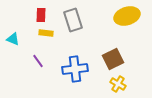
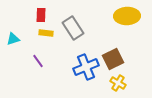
yellow ellipse: rotated 15 degrees clockwise
gray rectangle: moved 8 px down; rotated 15 degrees counterclockwise
cyan triangle: rotated 40 degrees counterclockwise
blue cross: moved 11 px right, 2 px up; rotated 15 degrees counterclockwise
yellow cross: moved 1 px up
